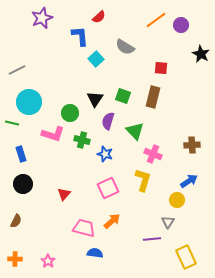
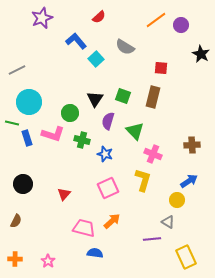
blue L-shape: moved 4 px left, 5 px down; rotated 35 degrees counterclockwise
blue rectangle: moved 6 px right, 16 px up
gray triangle: rotated 32 degrees counterclockwise
